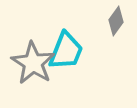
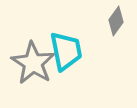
cyan trapezoid: rotated 33 degrees counterclockwise
